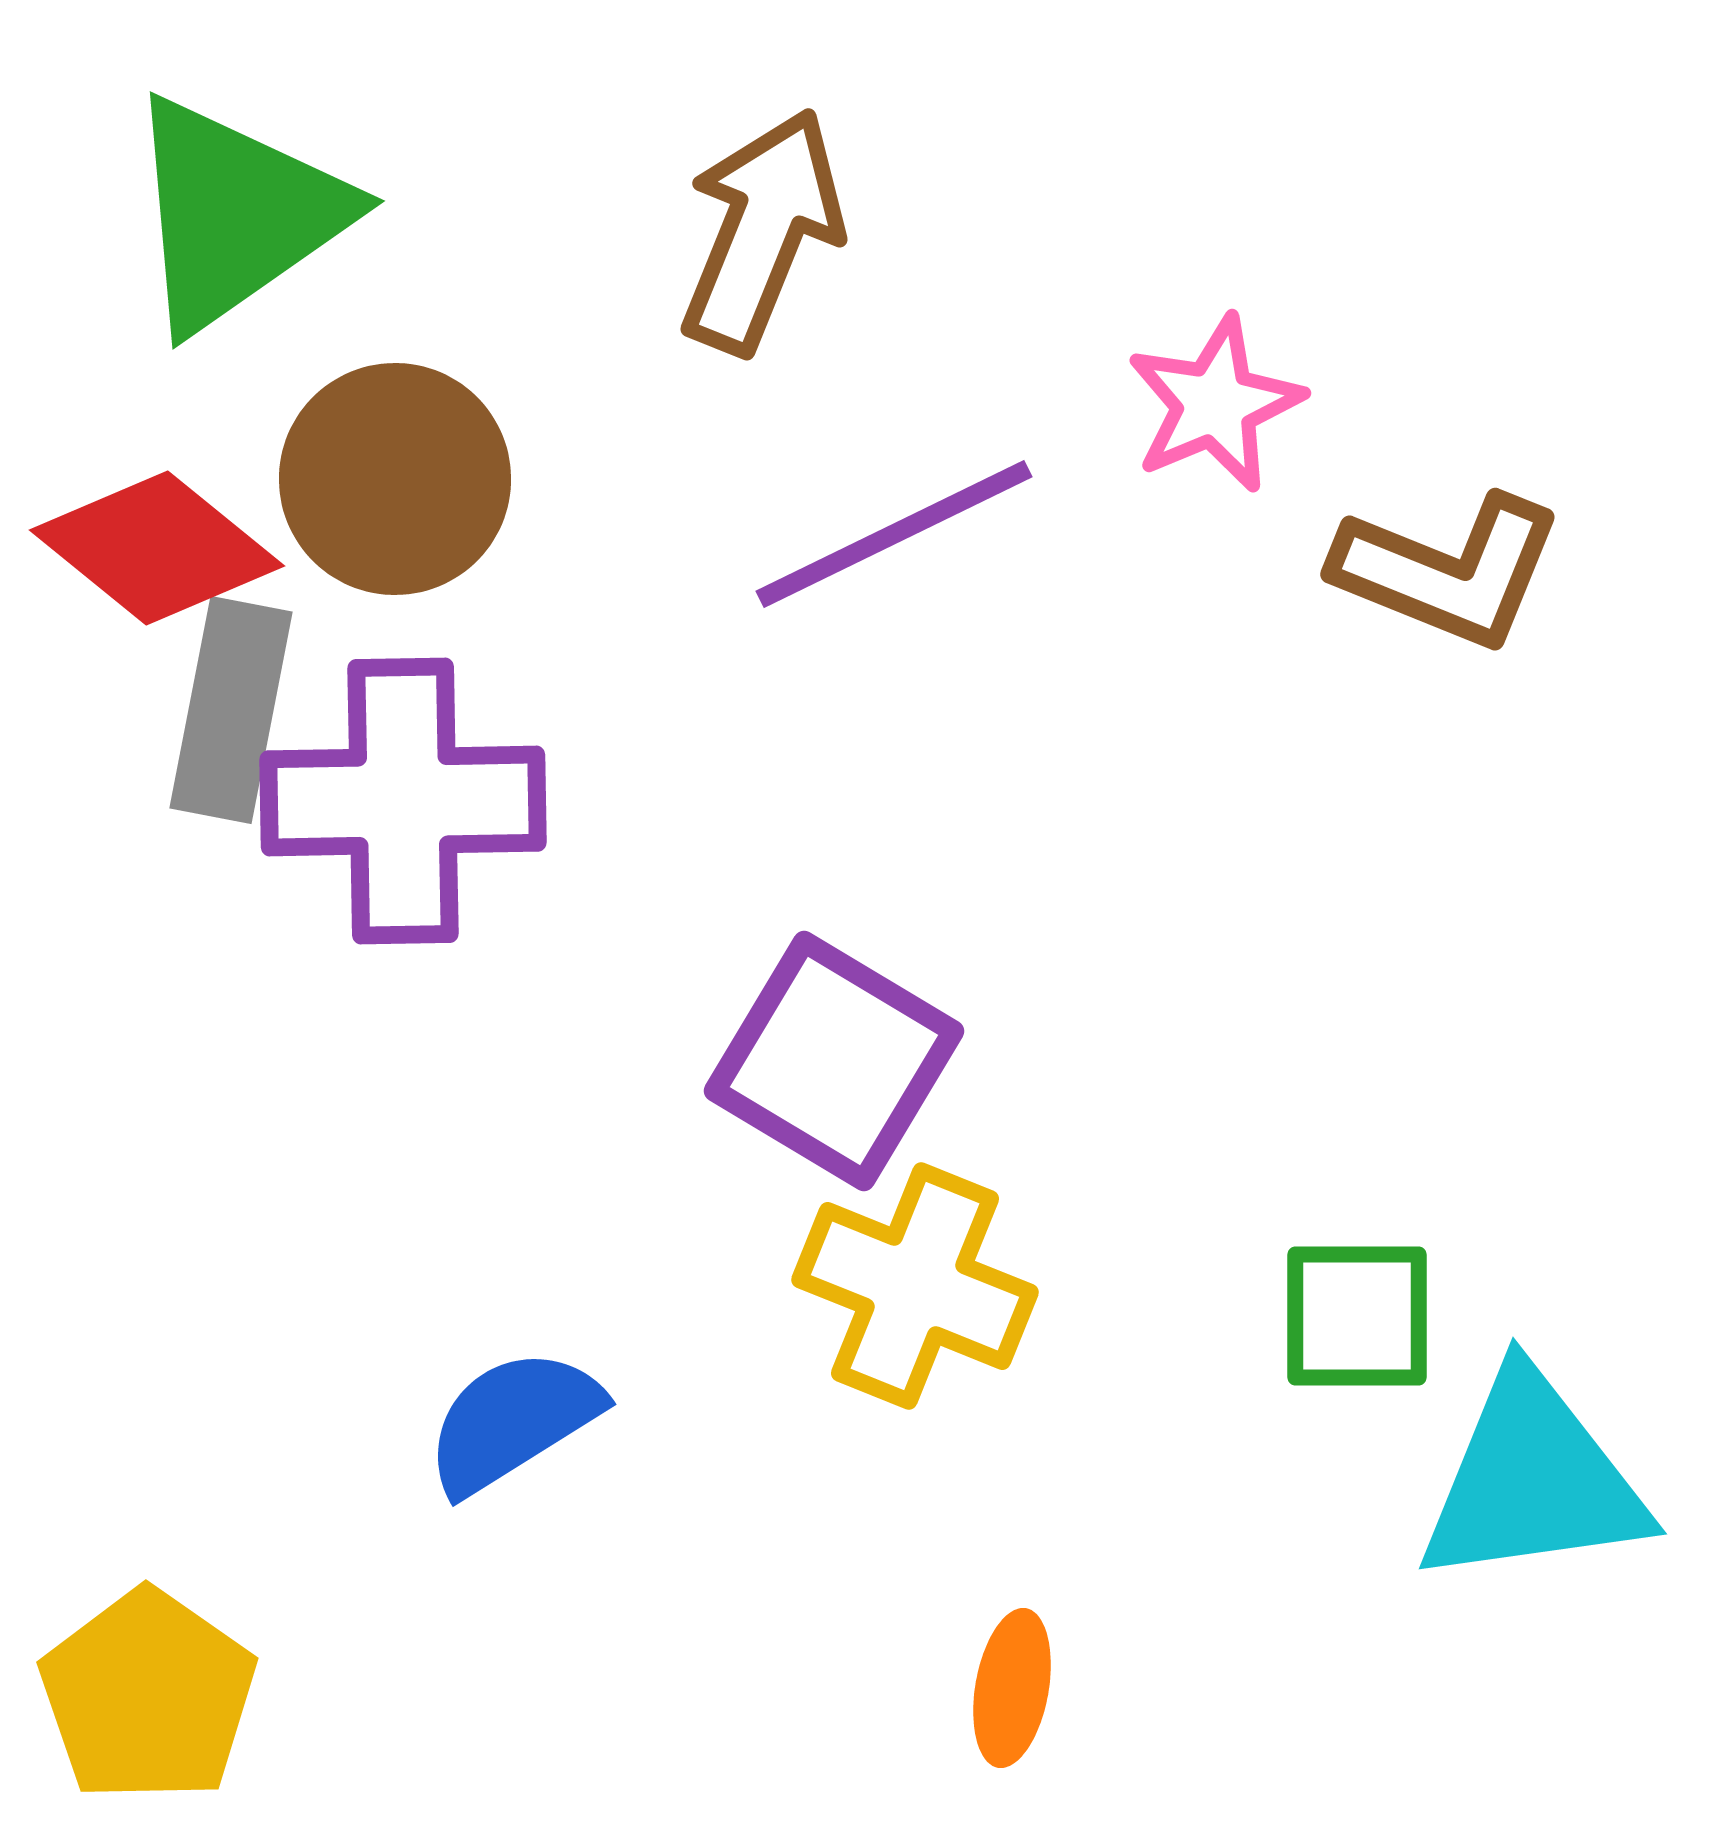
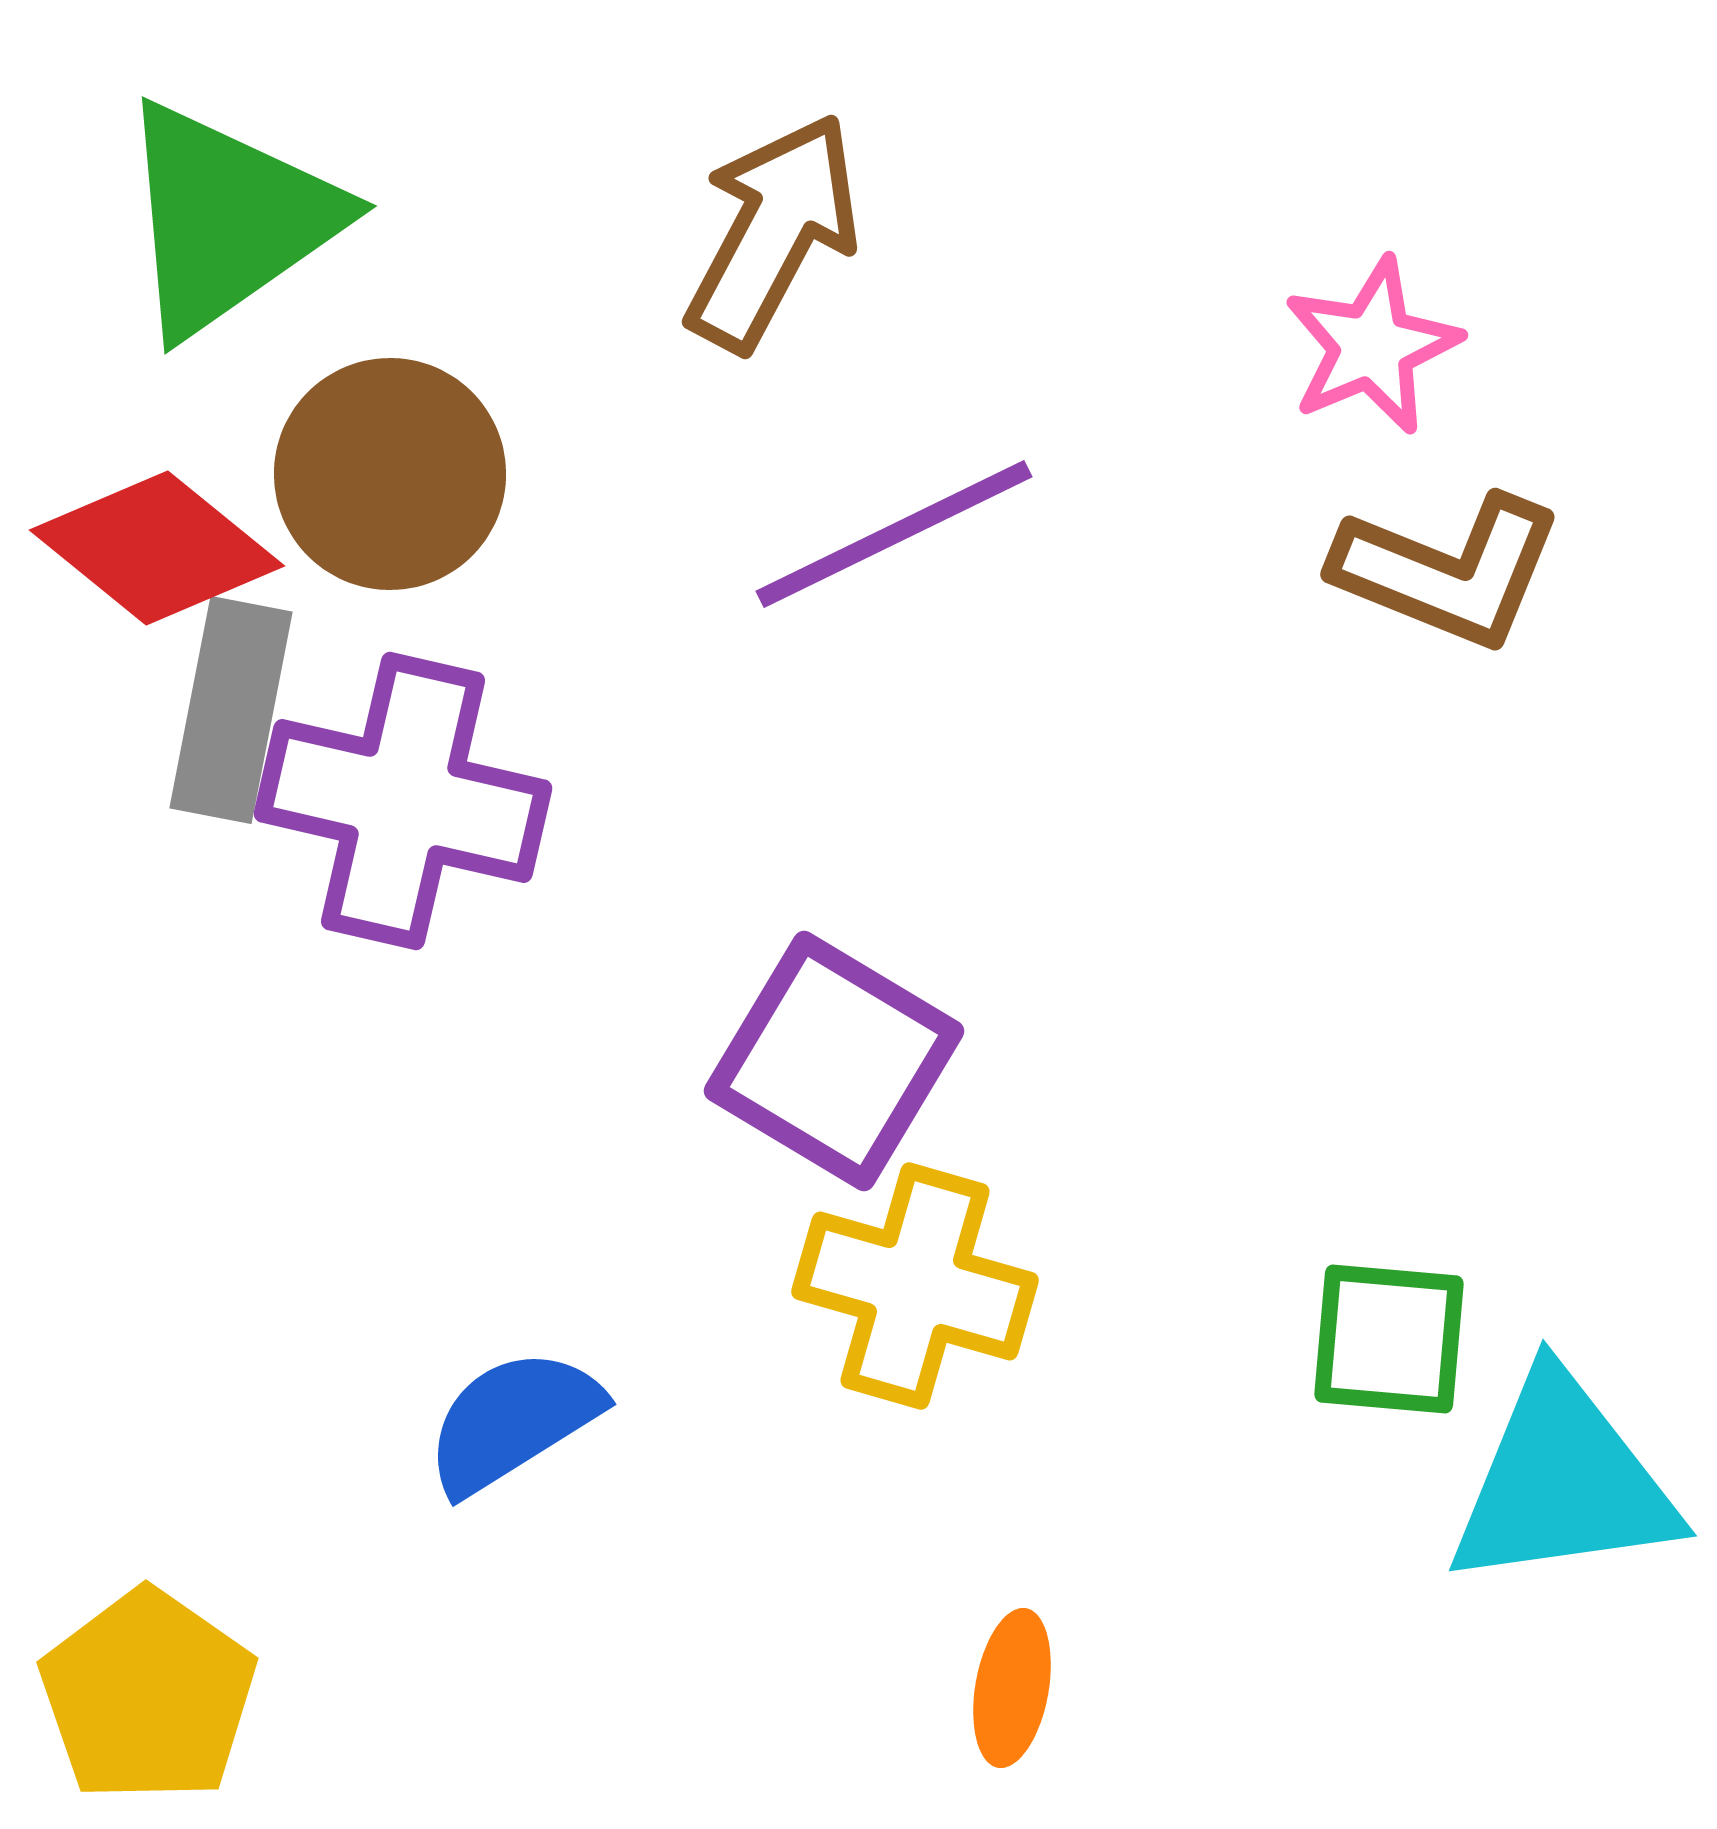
green triangle: moved 8 px left, 5 px down
brown arrow: moved 11 px right, 1 px down; rotated 6 degrees clockwise
pink star: moved 157 px right, 58 px up
brown circle: moved 5 px left, 5 px up
purple cross: rotated 14 degrees clockwise
yellow cross: rotated 6 degrees counterclockwise
green square: moved 32 px right, 23 px down; rotated 5 degrees clockwise
cyan triangle: moved 30 px right, 2 px down
